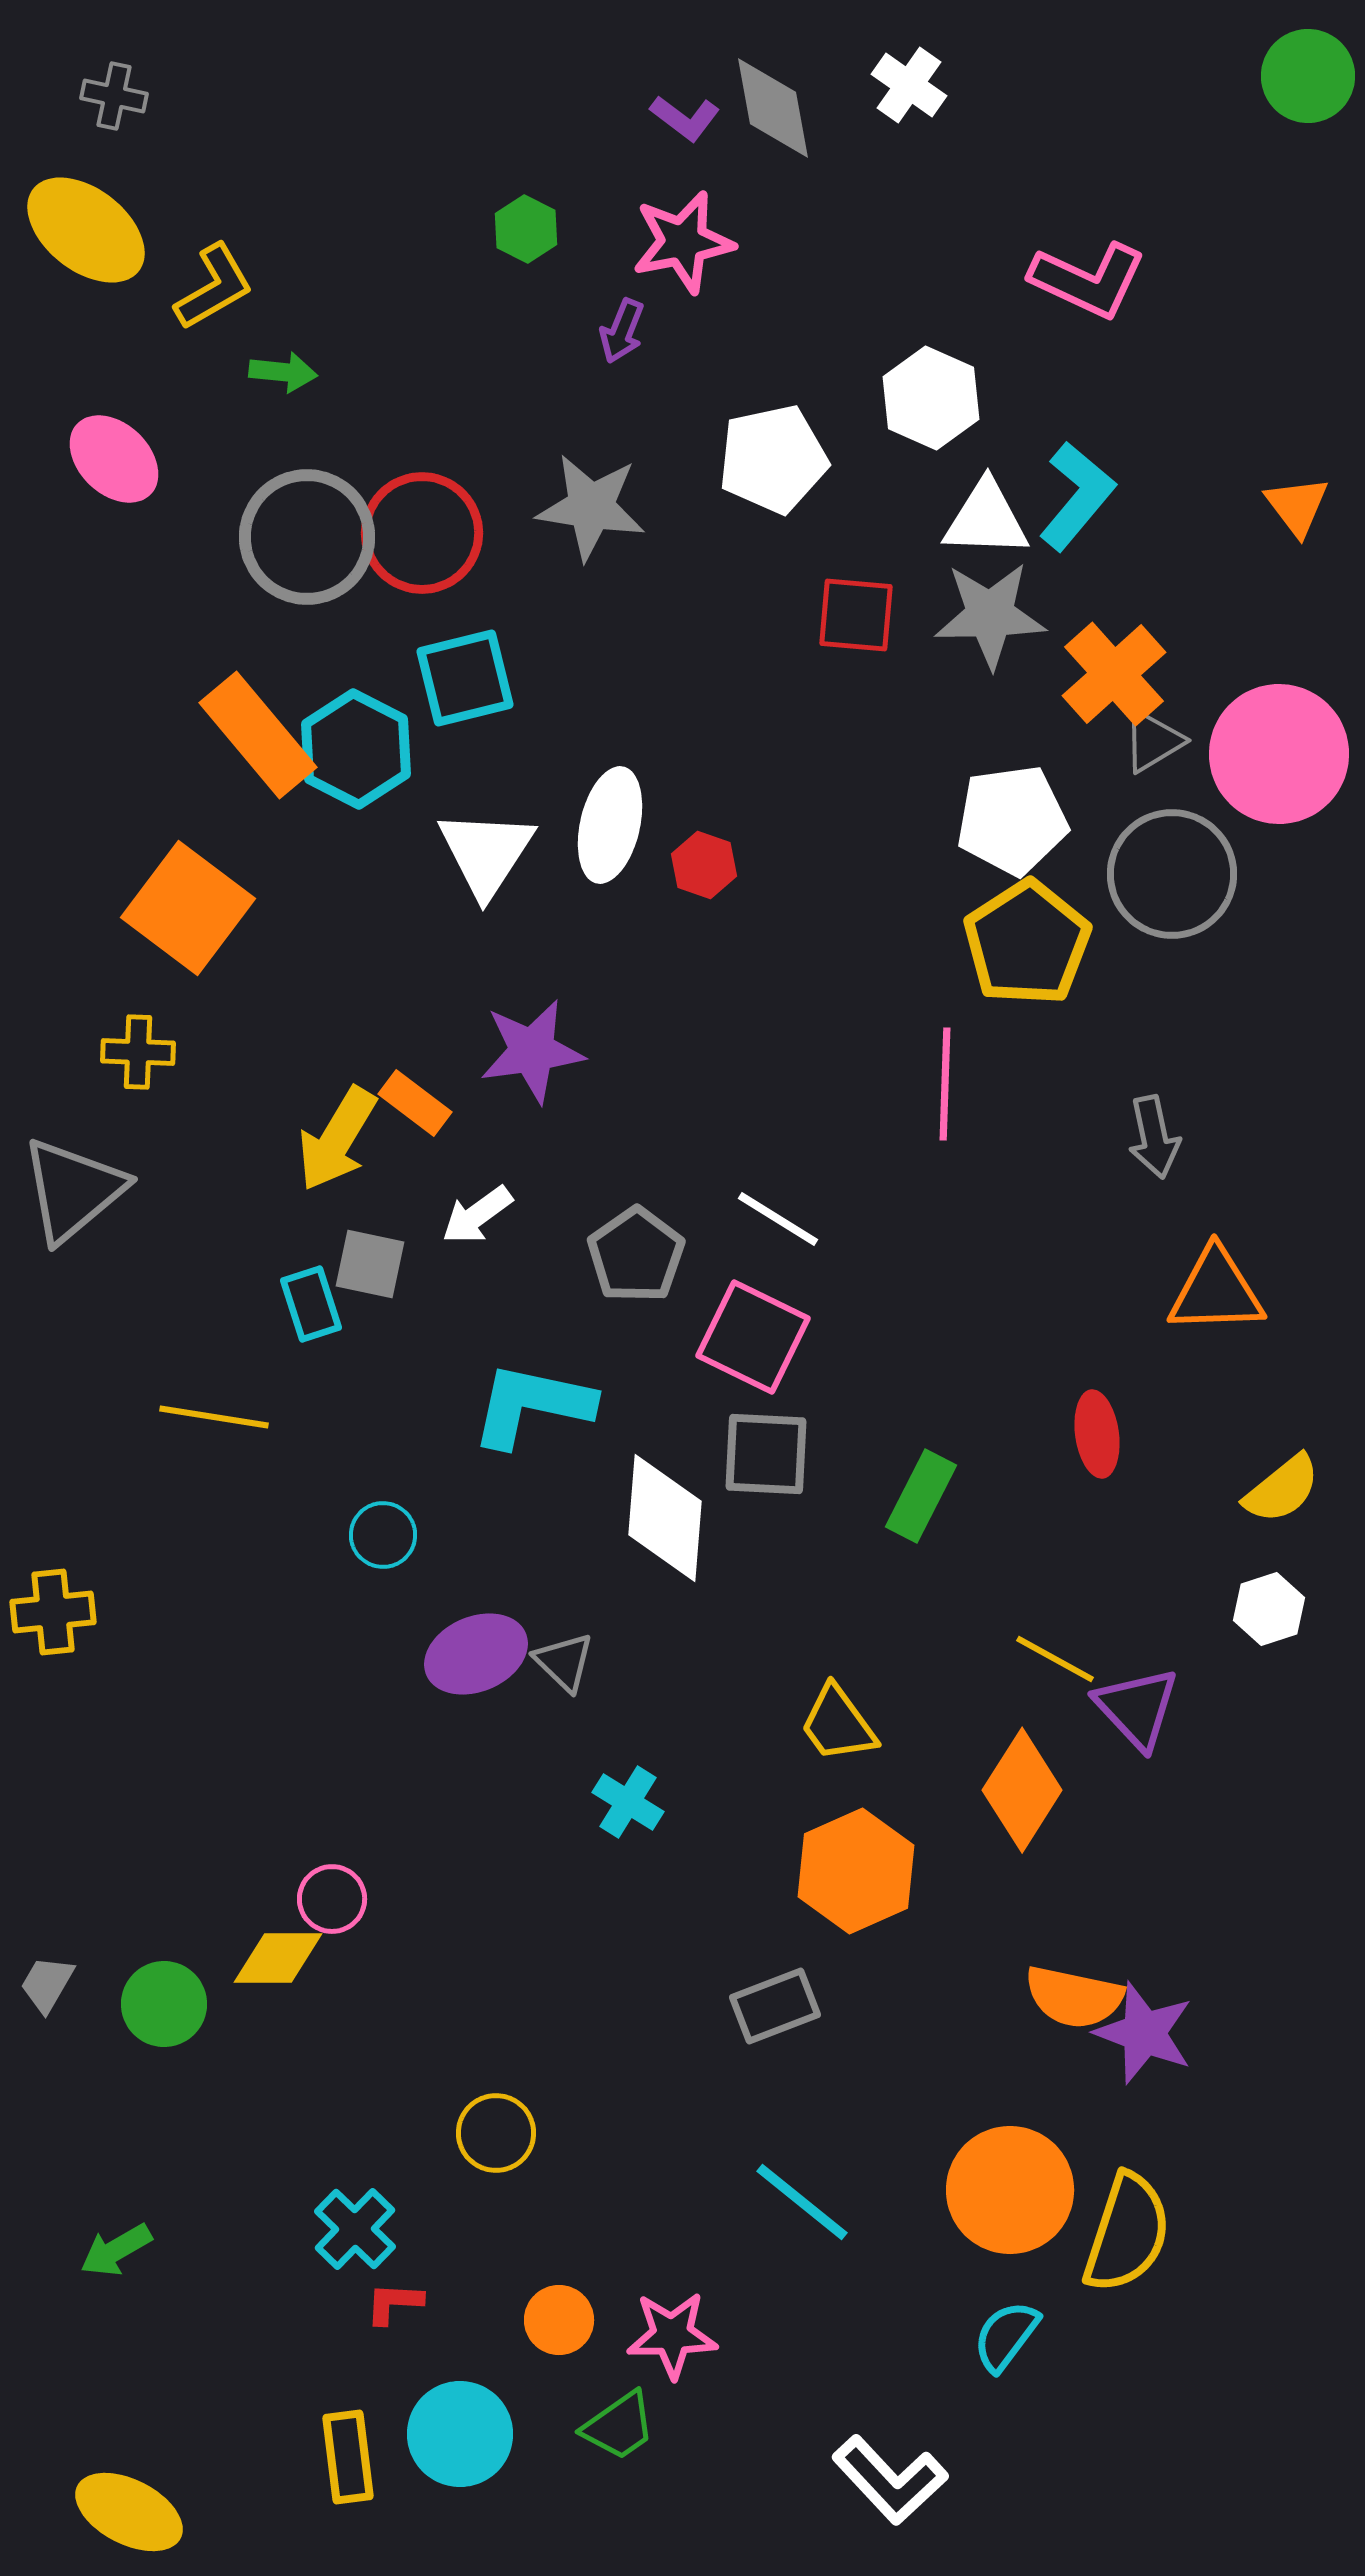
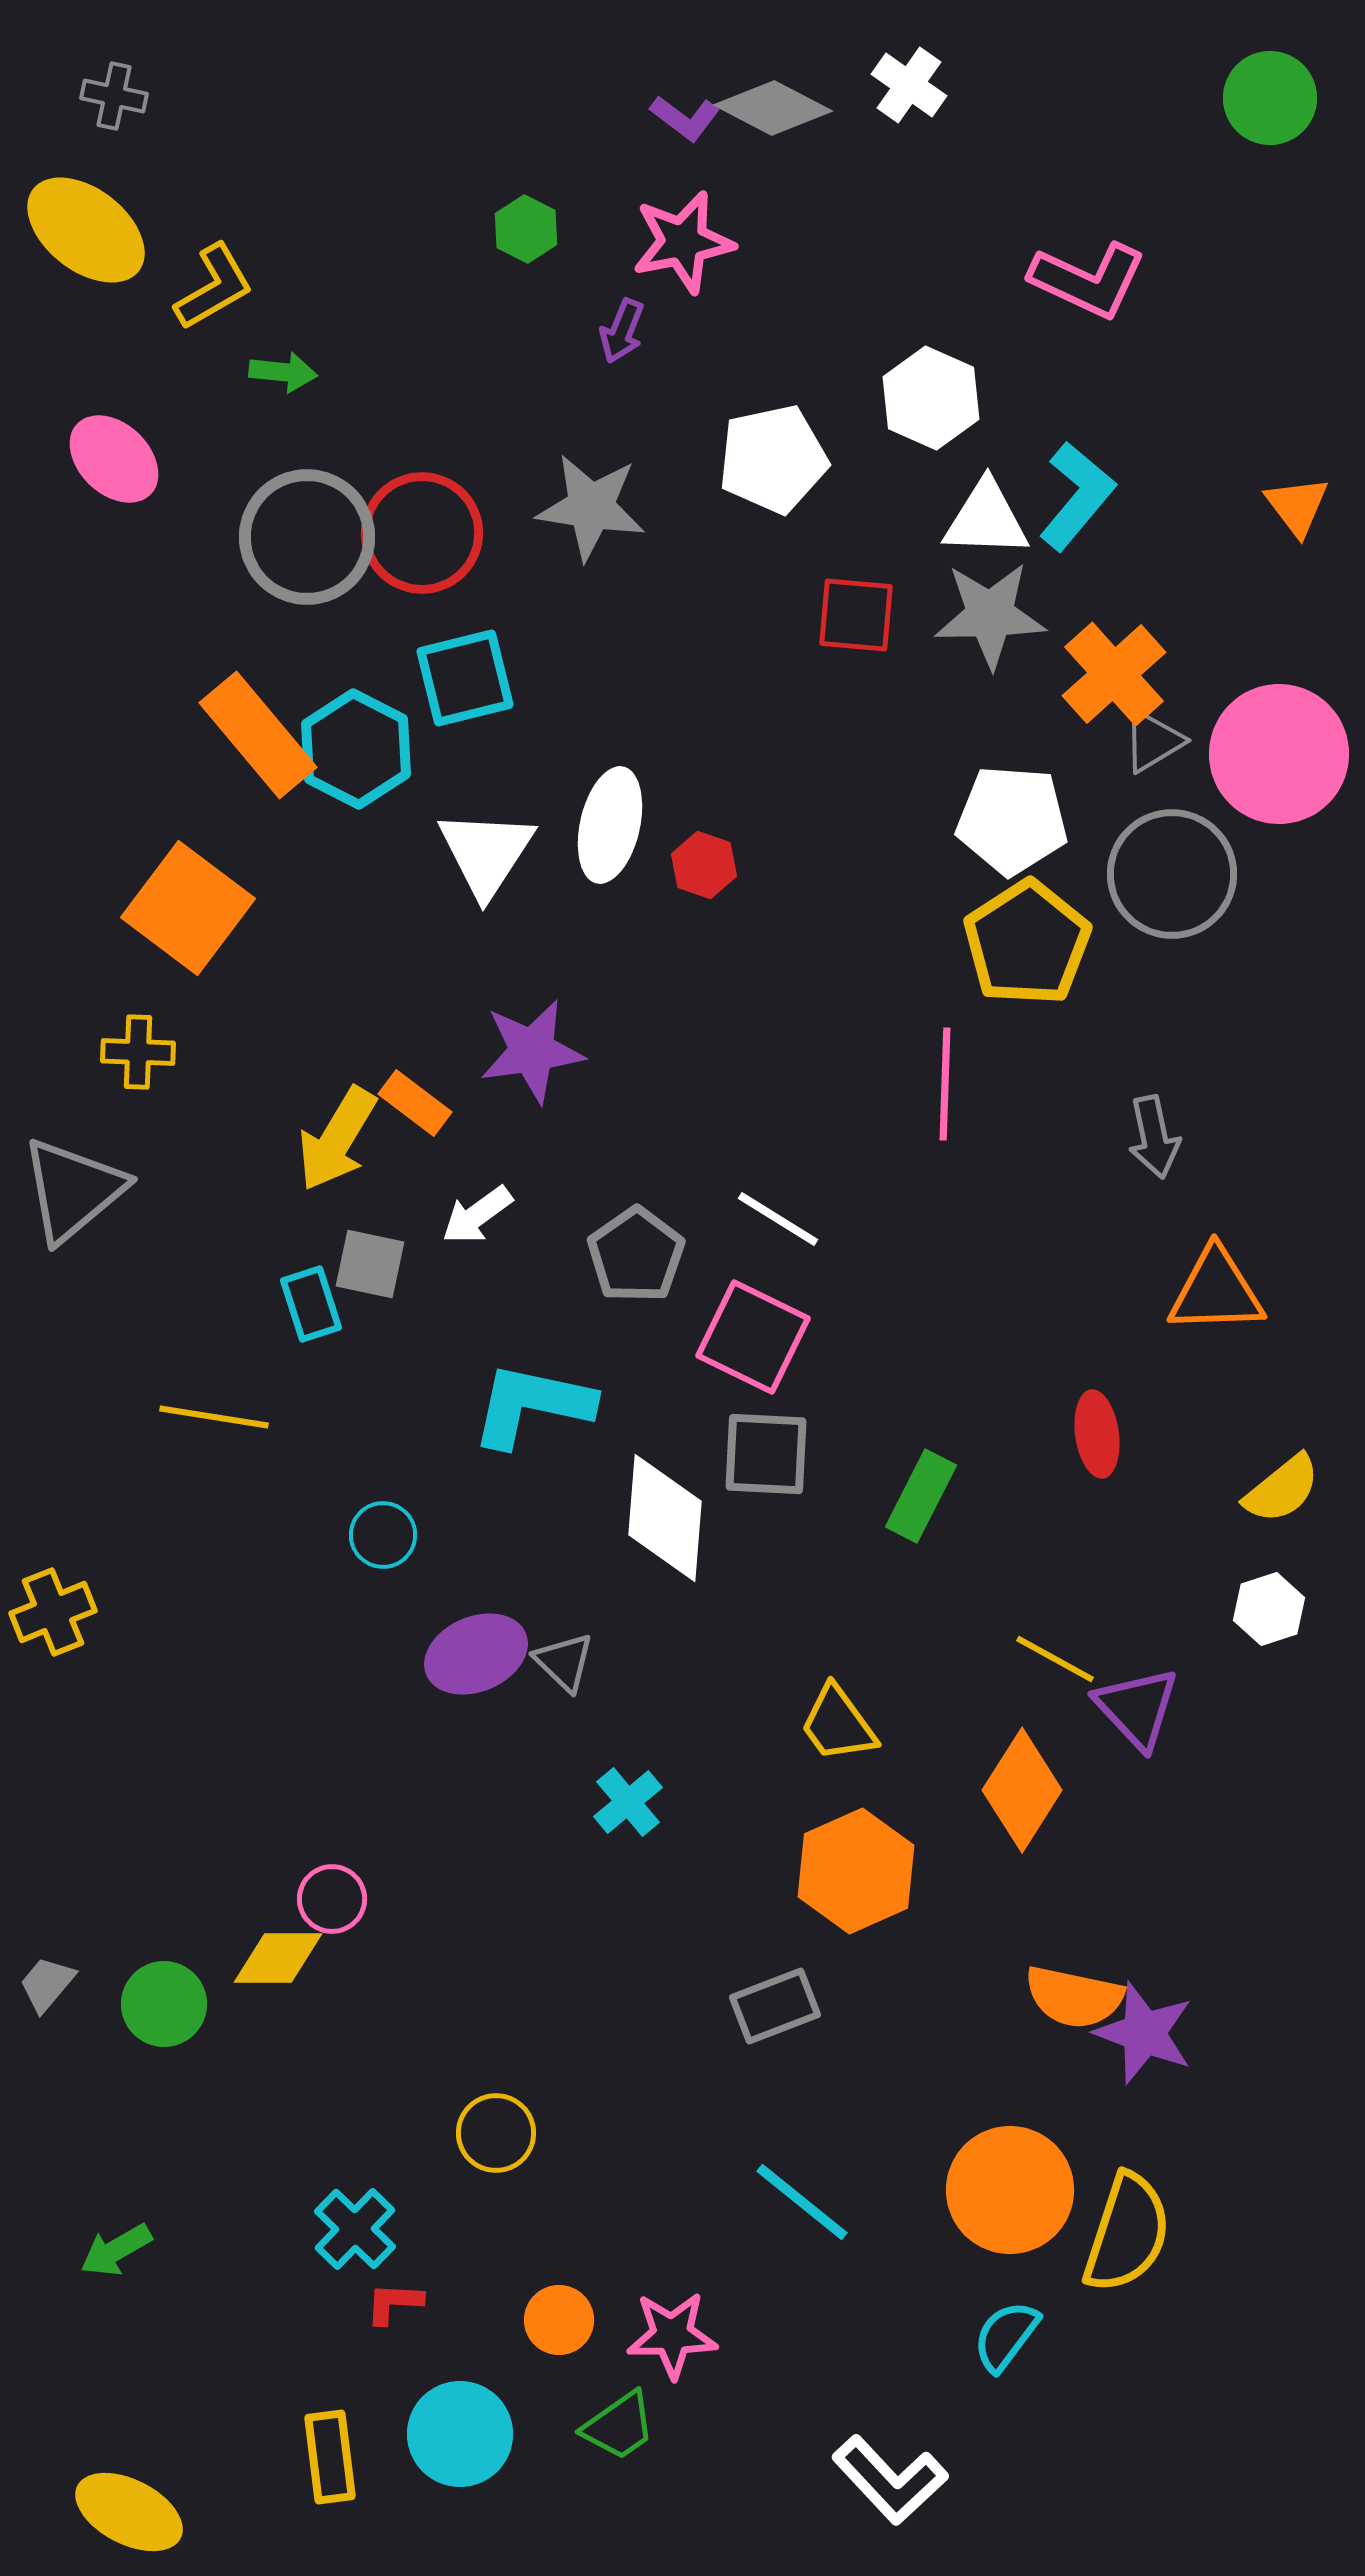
green circle at (1308, 76): moved 38 px left, 22 px down
gray diamond at (773, 108): rotated 52 degrees counterclockwise
white pentagon at (1012, 820): rotated 12 degrees clockwise
yellow cross at (53, 1612): rotated 16 degrees counterclockwise
cyan cross at (628, 1802): rotated 18 degrees clockwise
gray trapezoid at (47, 1984): rotated 10 degrees clockwise
yellow rectangle at (348, 2457): moved 18 px left
